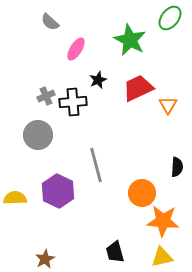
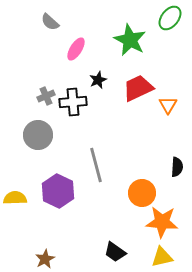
orange star: moved 1 px left, 1 px down
black trapezoid: rotated 40 degrees counterclockwise
